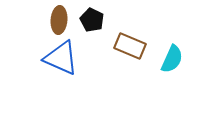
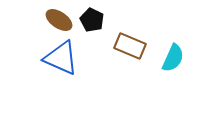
brown ellipse: rotated 60 degrees counterclockwise
cyan semicircle: moved 1 px right, 1 px up
